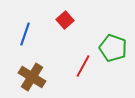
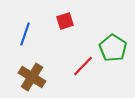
red square: moved 1 px down; rotated 24 degrees clockwise
green pentagon: rotated 12 degrees clockwise
red line: rotated 15 degrees clockwise
